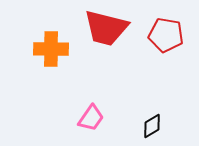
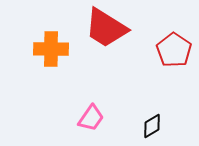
red trapezoid: rotated 18 degrees clockwise
red pentagon: moved 8 px right, 15 px down; rotated 24 degrees clockwise
